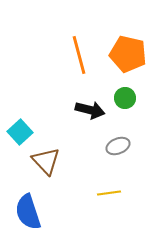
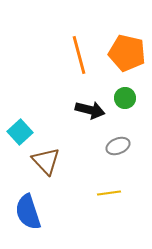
orange pentagon: moved 1 px left, 1 px up
